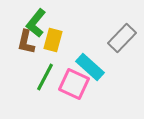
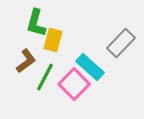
green L-shape: rotated 24 degrees counterclockwise
gray rectangle: moved 1 px left, 5 px down
brown L-shape: moved 19 px down; rotated 140 degrees counterclockwise
pink square: rotated 20 degrees clockwise
